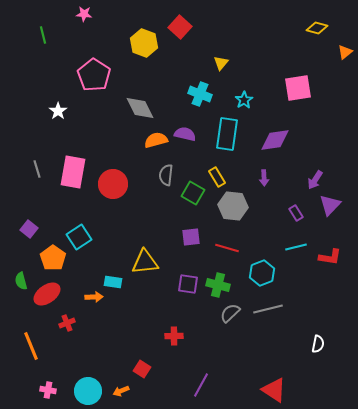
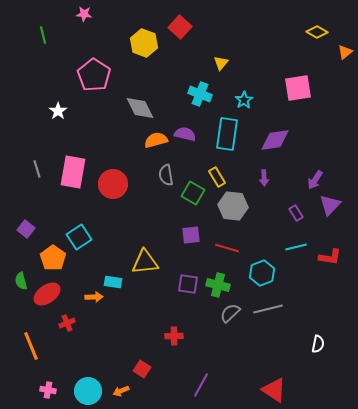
yellow diamond at (317, 28): moved 4 px down; rotated 15 degrees clockwise
gray semicircle at (166, 175): rotated 15 degrees counterclockwise
purple square at (29, 229): moved 3 px left
purple square at (191, 237): moved 2 px up
